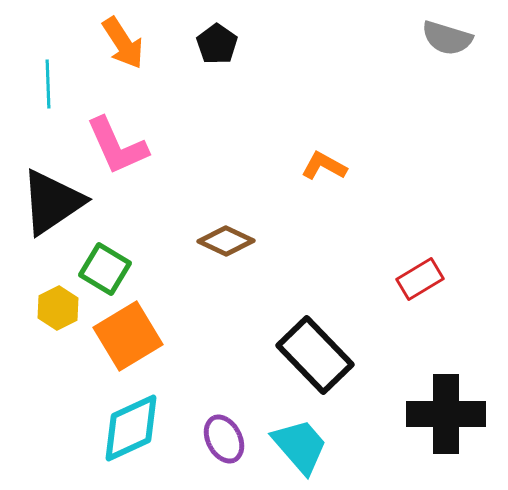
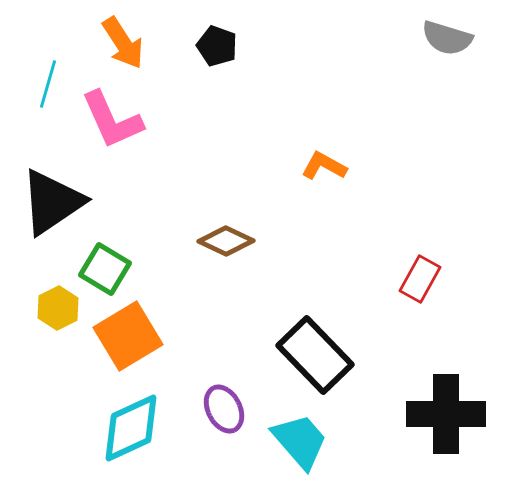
black pentagon: moved 2 px down; rotated 15 degrees counterclockwise
cyan line: rotated 18 degrees clockwise
pink L-shape: moved 5 px left, 26 px up
red rectangle: rotated 30 degrees counterclockwise
purple ellipse: moved 30 px up
cyan trapezoid: moved 5 px up
